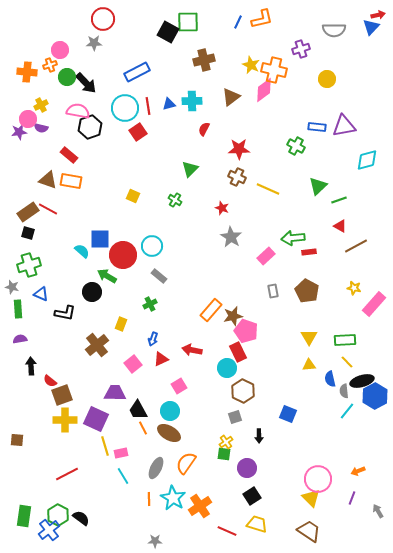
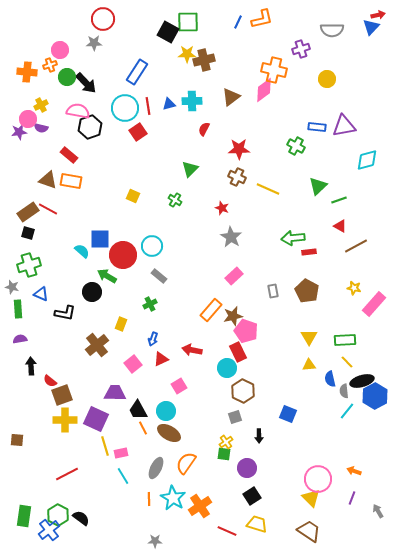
gray semicircle at (334, 30): moved 2 px left
yellow star at (251, 65): moved 64 px left, 11 px up; rotated 24 degrees counterclockwise
blue rectangle at (137, 72): rotated 30 degrees counterclockwise
pink rectangle at (266, 256): moved 32 px left, 20 px down
cyan circle at (170, 411): moved 4 px left
orange arrow at (358, 471): moved 4 px left; rotated 40 degrees clockwise
